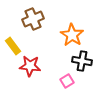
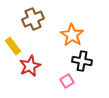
red star: rotated 30 degrees counterclockwise
